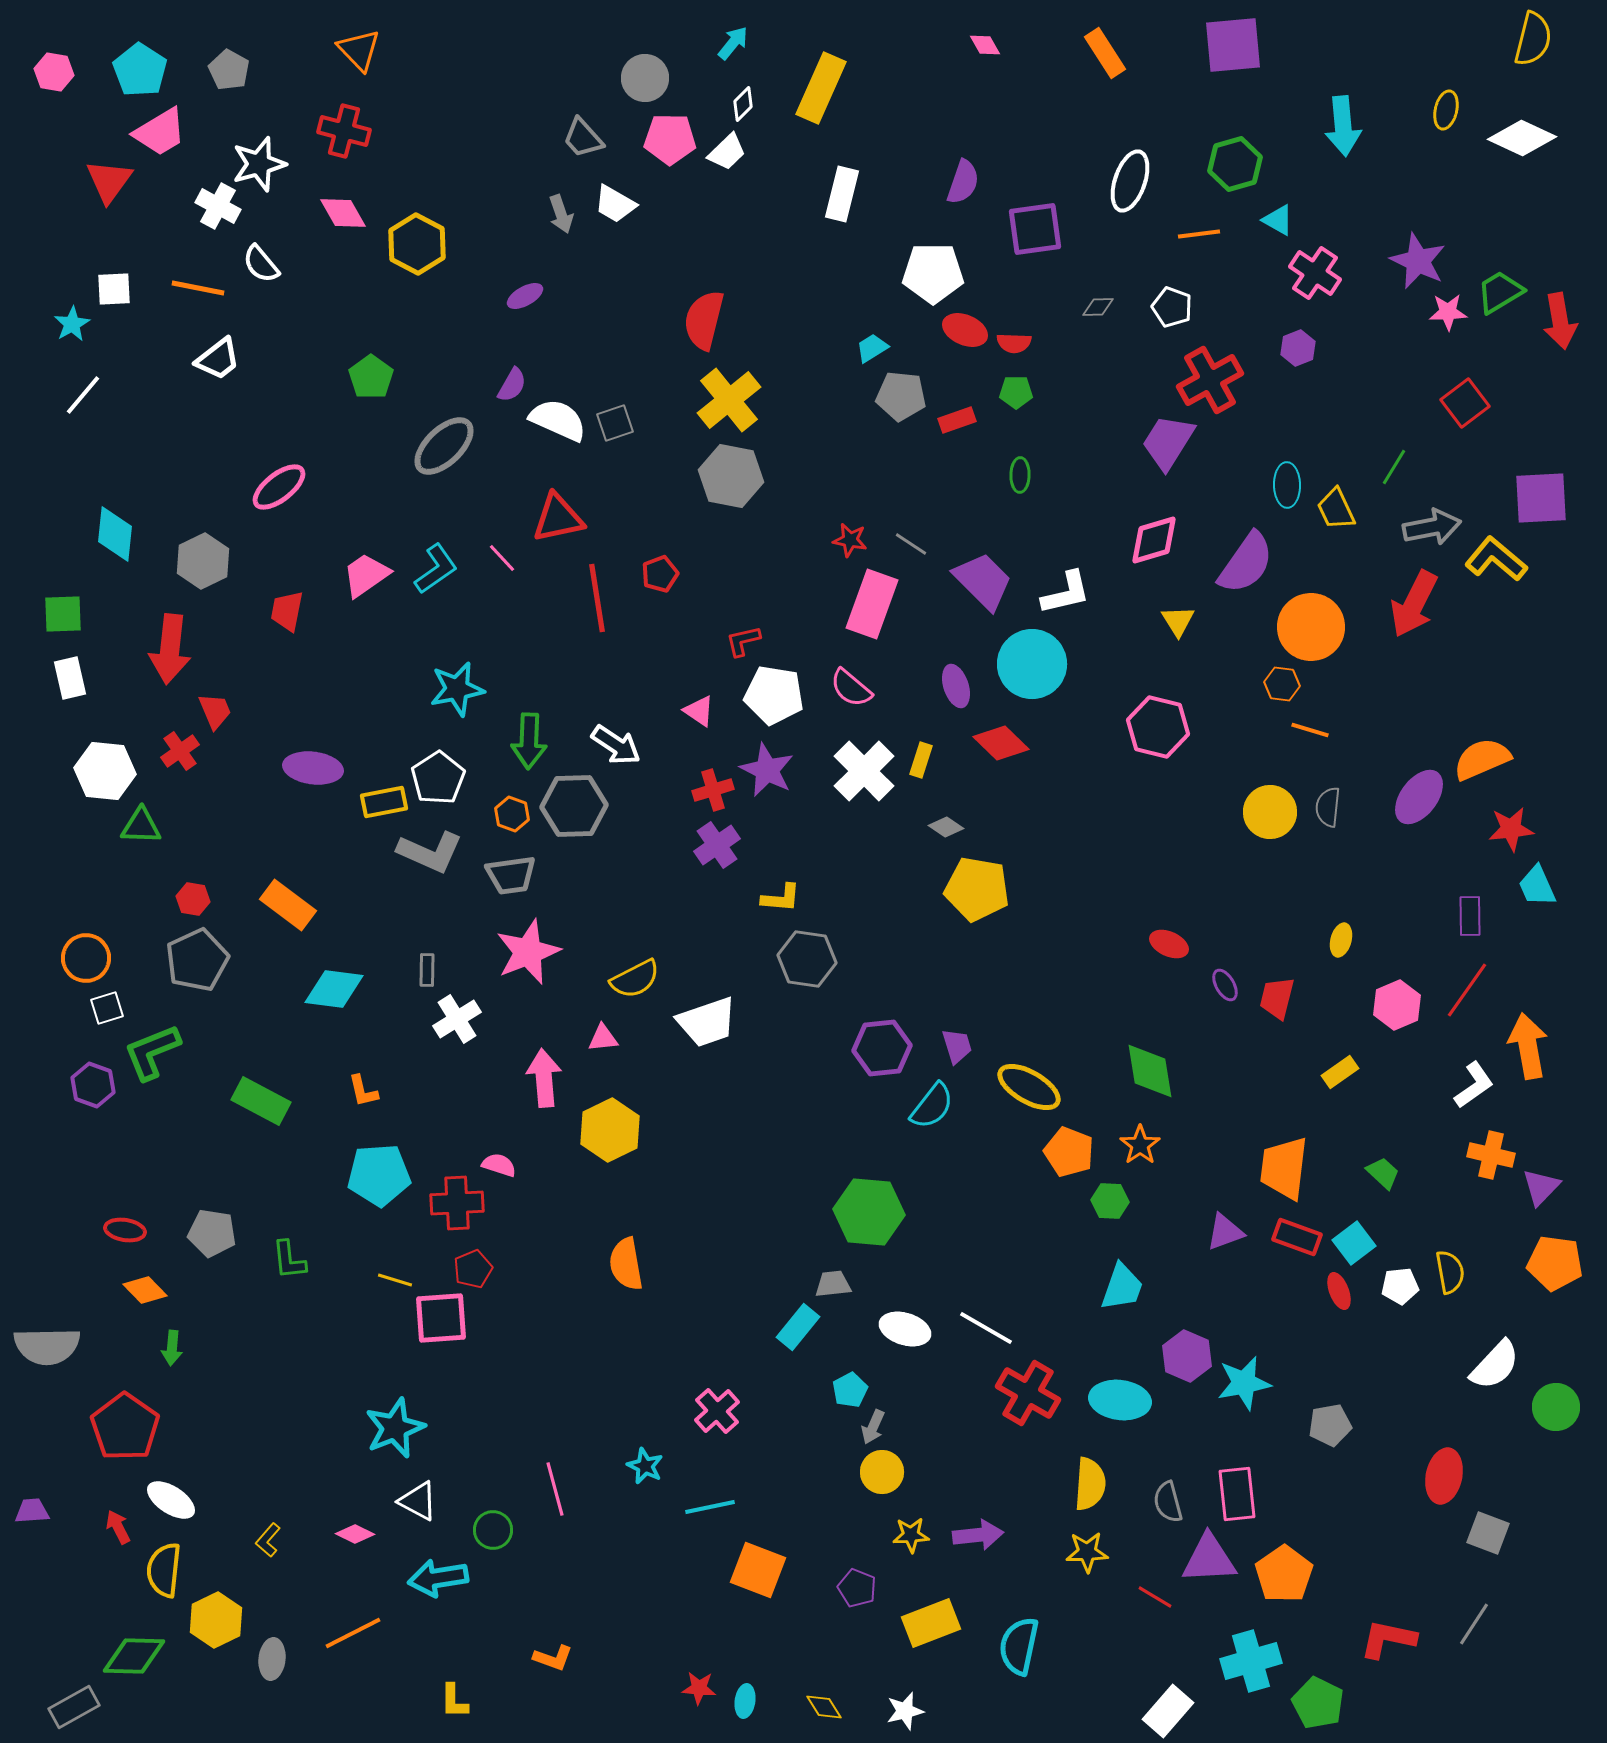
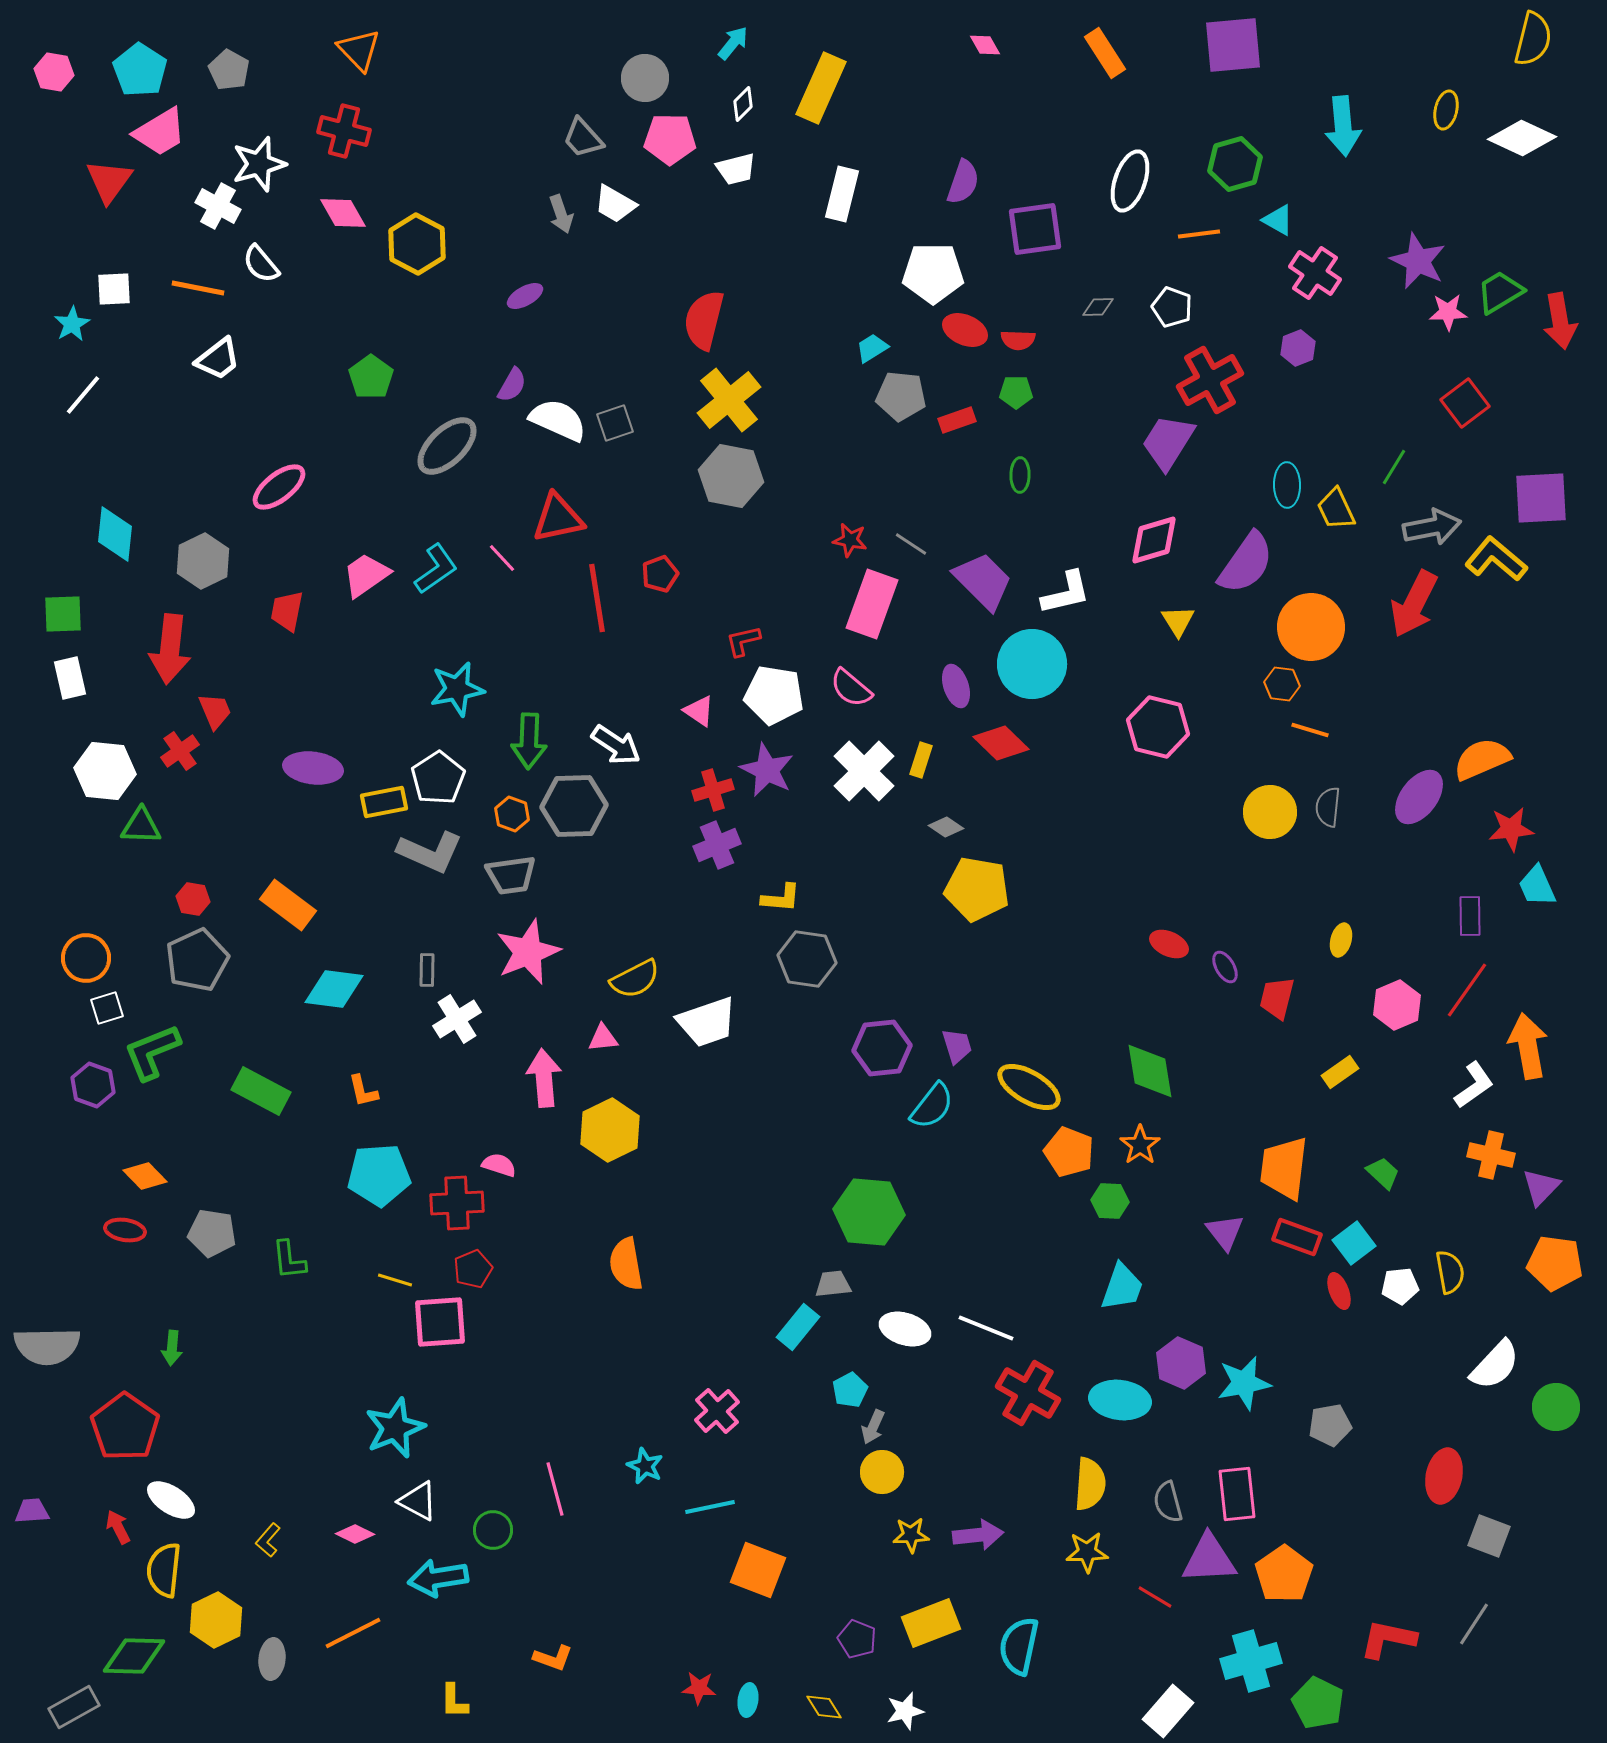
white trapezoid at (727, 152): moved 9 px right, 17 px down; rotated 30 degrees clockwise
red semicircle at (1014, 343): moved 4 px right, 3 px up
gray ellipse at (444, 446): moved 3 px right
purple cross at (717, 845): rotated 12 degrees clockwise
purple ellipse at (1225, 985): moved 18 px up
green rectangle at (261, 1101): moved 10 px up
purple triangle at (1225, 1232): rotated 48 degrees counterclockwise
orange diamond at (145, 1290): moved 114 px up
pink square at (441, 1318): moved 1 px left, 4 px down
white line at (986, 1328): rotated 8 degrees counterclockwise
purple hexagon at (1187, 1356): moved 6 px left, 7 px down
gray square at (1488, 1533): moved 1 px right, 3 px down
purple pentagon at (857, 1588): moved 51 px down
cyan ellipse at (745, 1701): moved 3 px right, 1 px up
